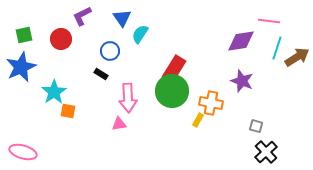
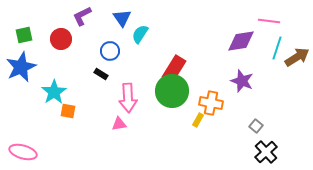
gray square: rotated 24 degrees clockwise
